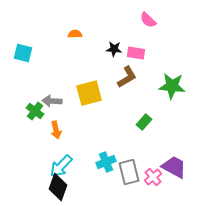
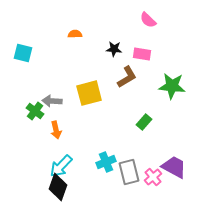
pink rectangle: moved 6 px right, 1 px down
